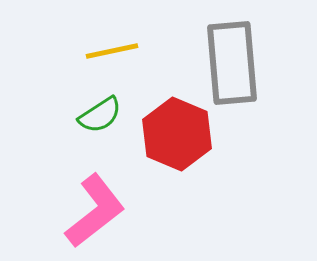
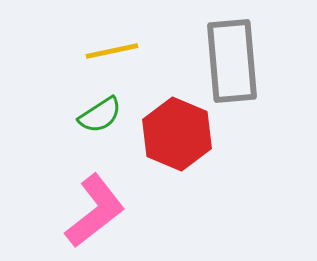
gray rectangle: moved 2 px up
